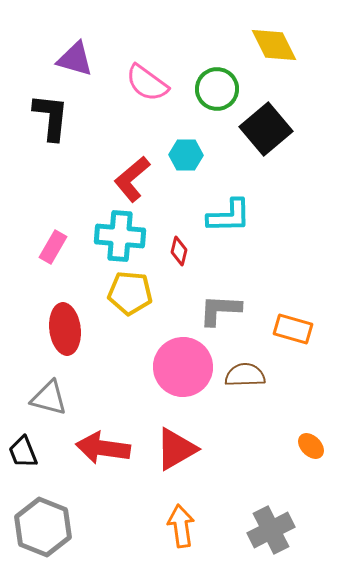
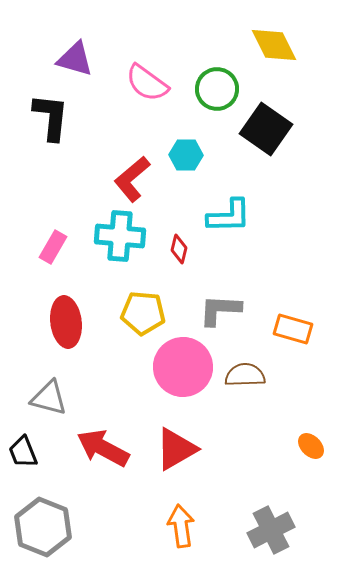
black square: rotated 15 degrees counterclockwise
red diamond: moved 2 px up
yellow pentagon: moved 13 px right, 20 px down
red ellipse: moved 1 px right, 7 px up
red arrow: rotated 20 degrees clockwise
